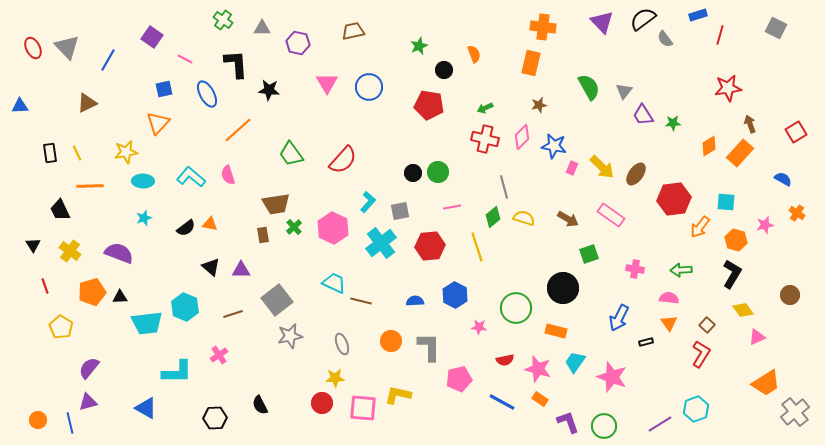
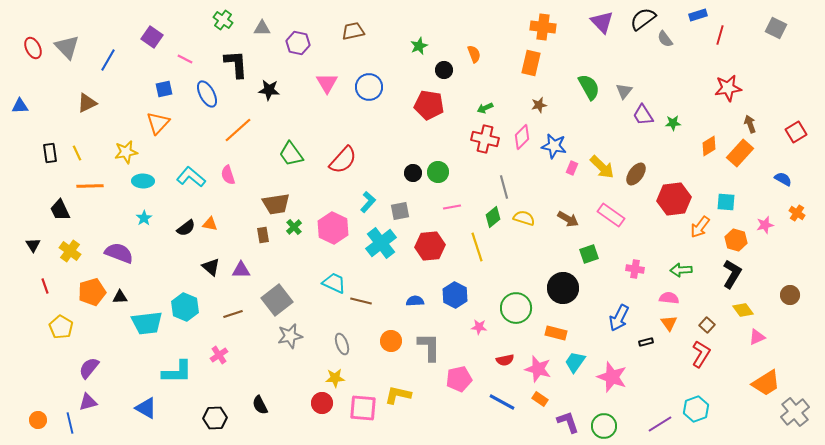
cyan star at (144, 218): rotated 14 degrees counterclockwise
orange rectangle at (556, 331): moved 2 px down
